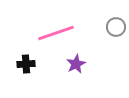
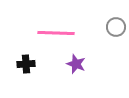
pink line: rotated 21 degrees clockwise
purple star: rotated 24 degrees counterclockwise
